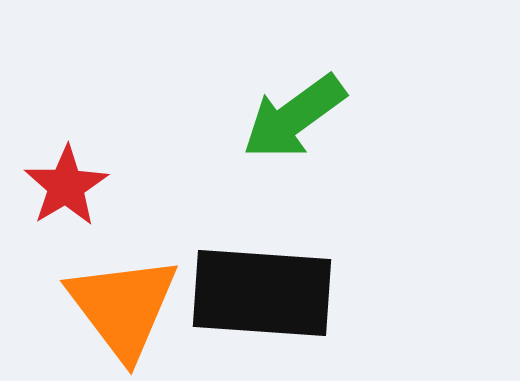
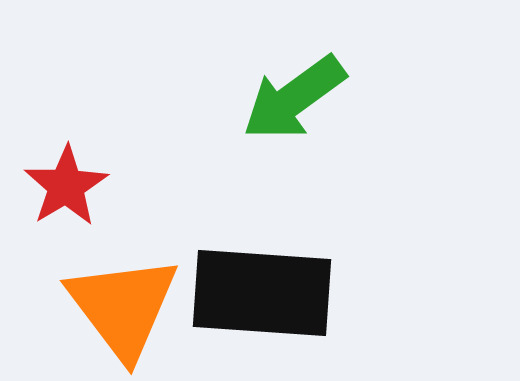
green arrow: moved 19 px up
